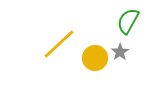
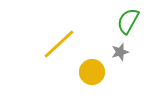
gray star: rotated 18 degrees clockwise
yellow circle: moved 3 px left, 14 px down
